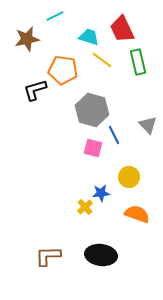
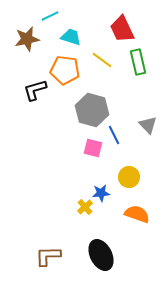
cyan line: moved 5 px left
cyan trapezoid: moved 18 px left
orange pentagon: moved 2 px right
black ellipse: rotated 56 degrees clockwise
